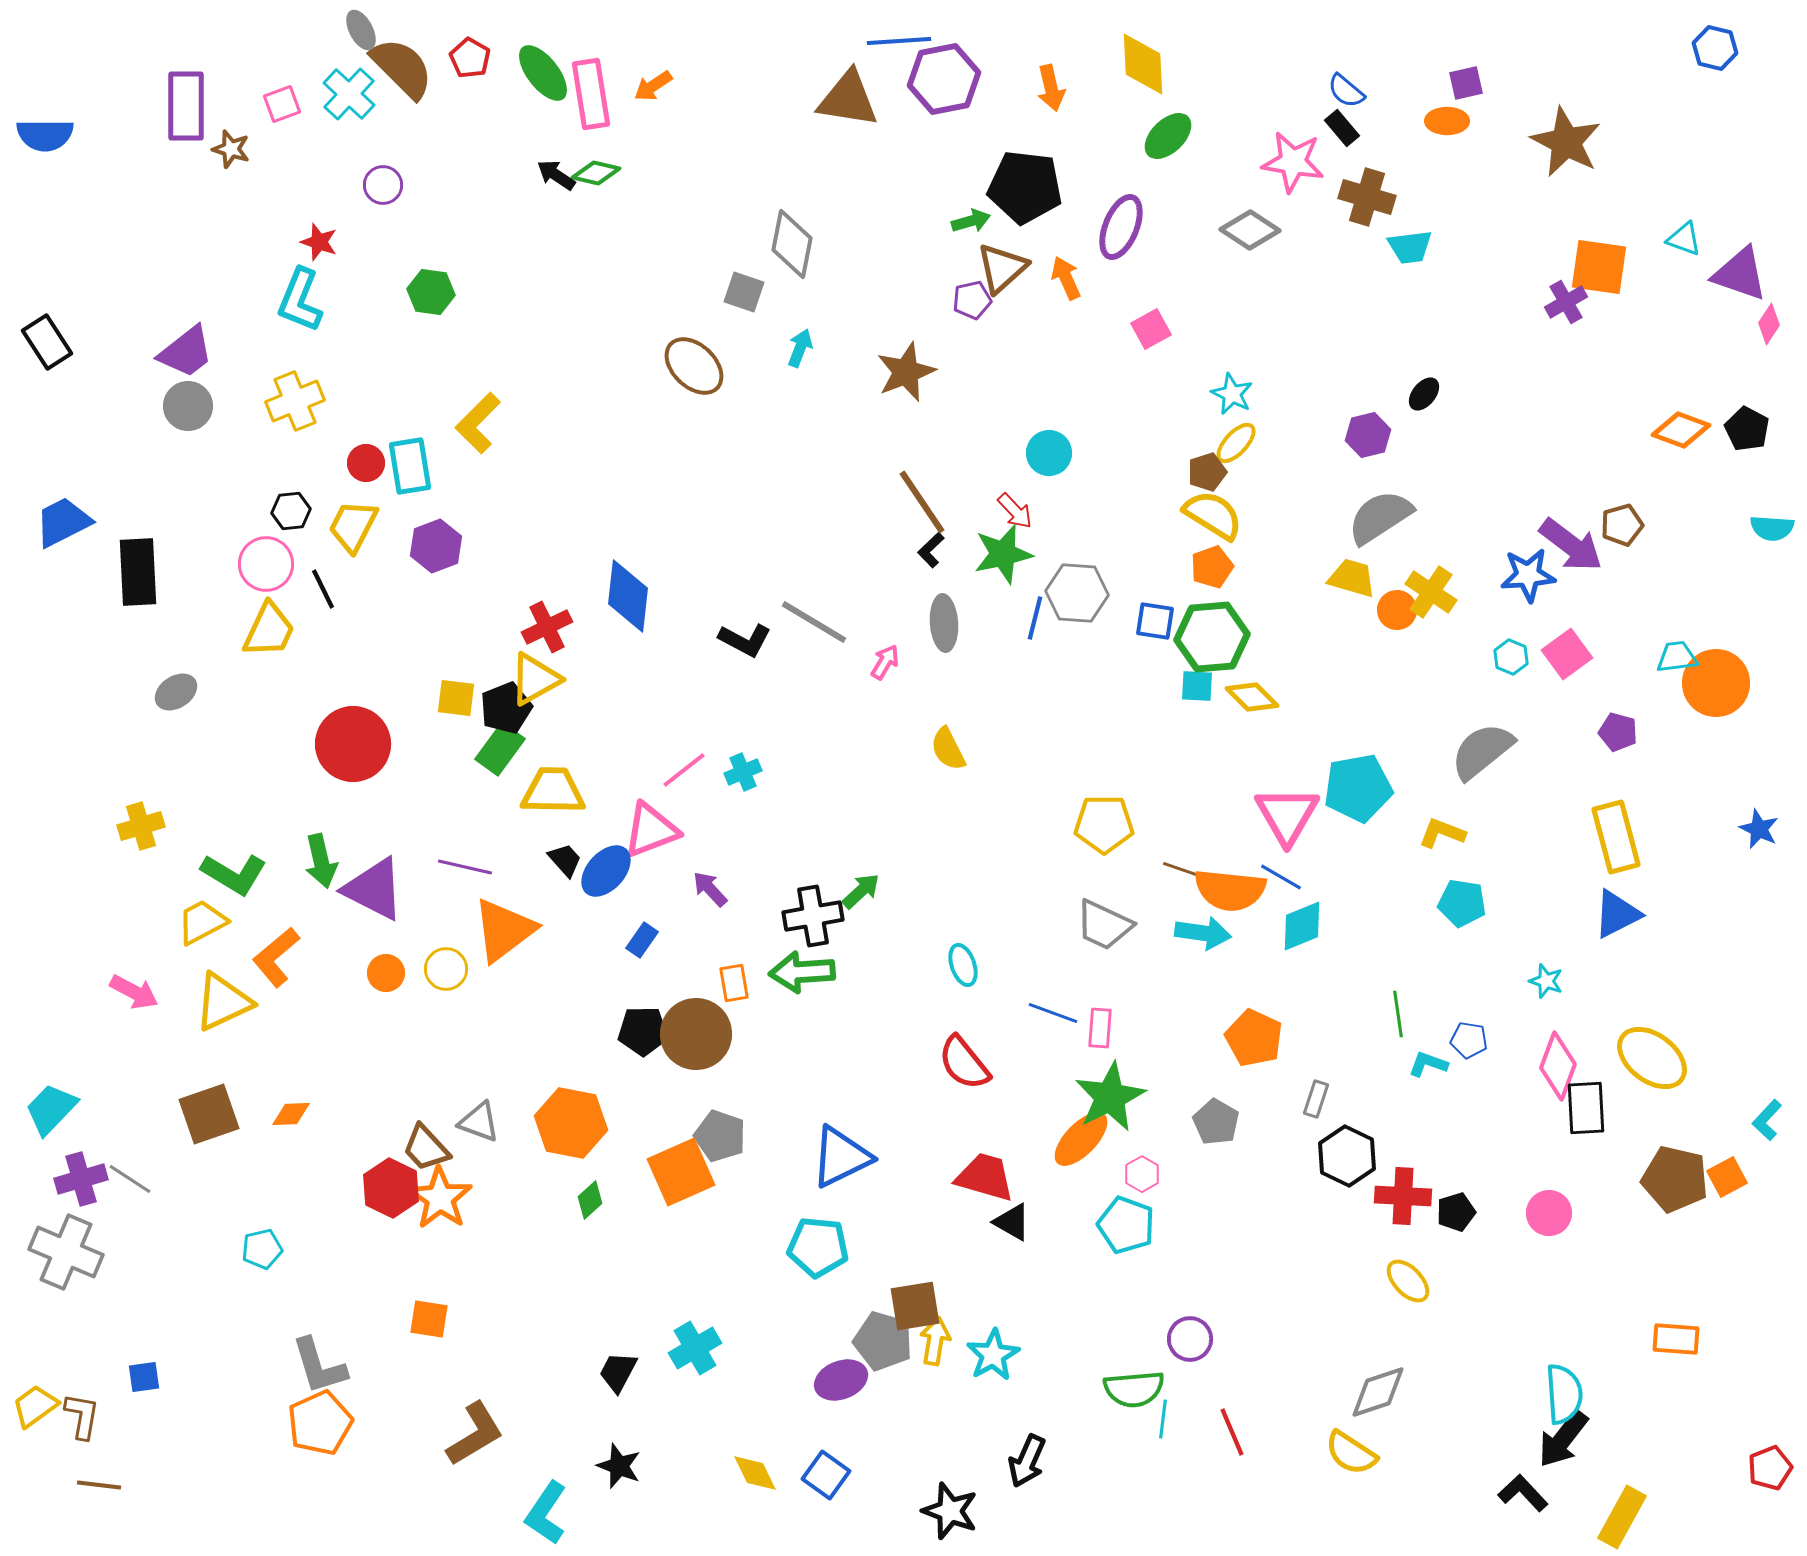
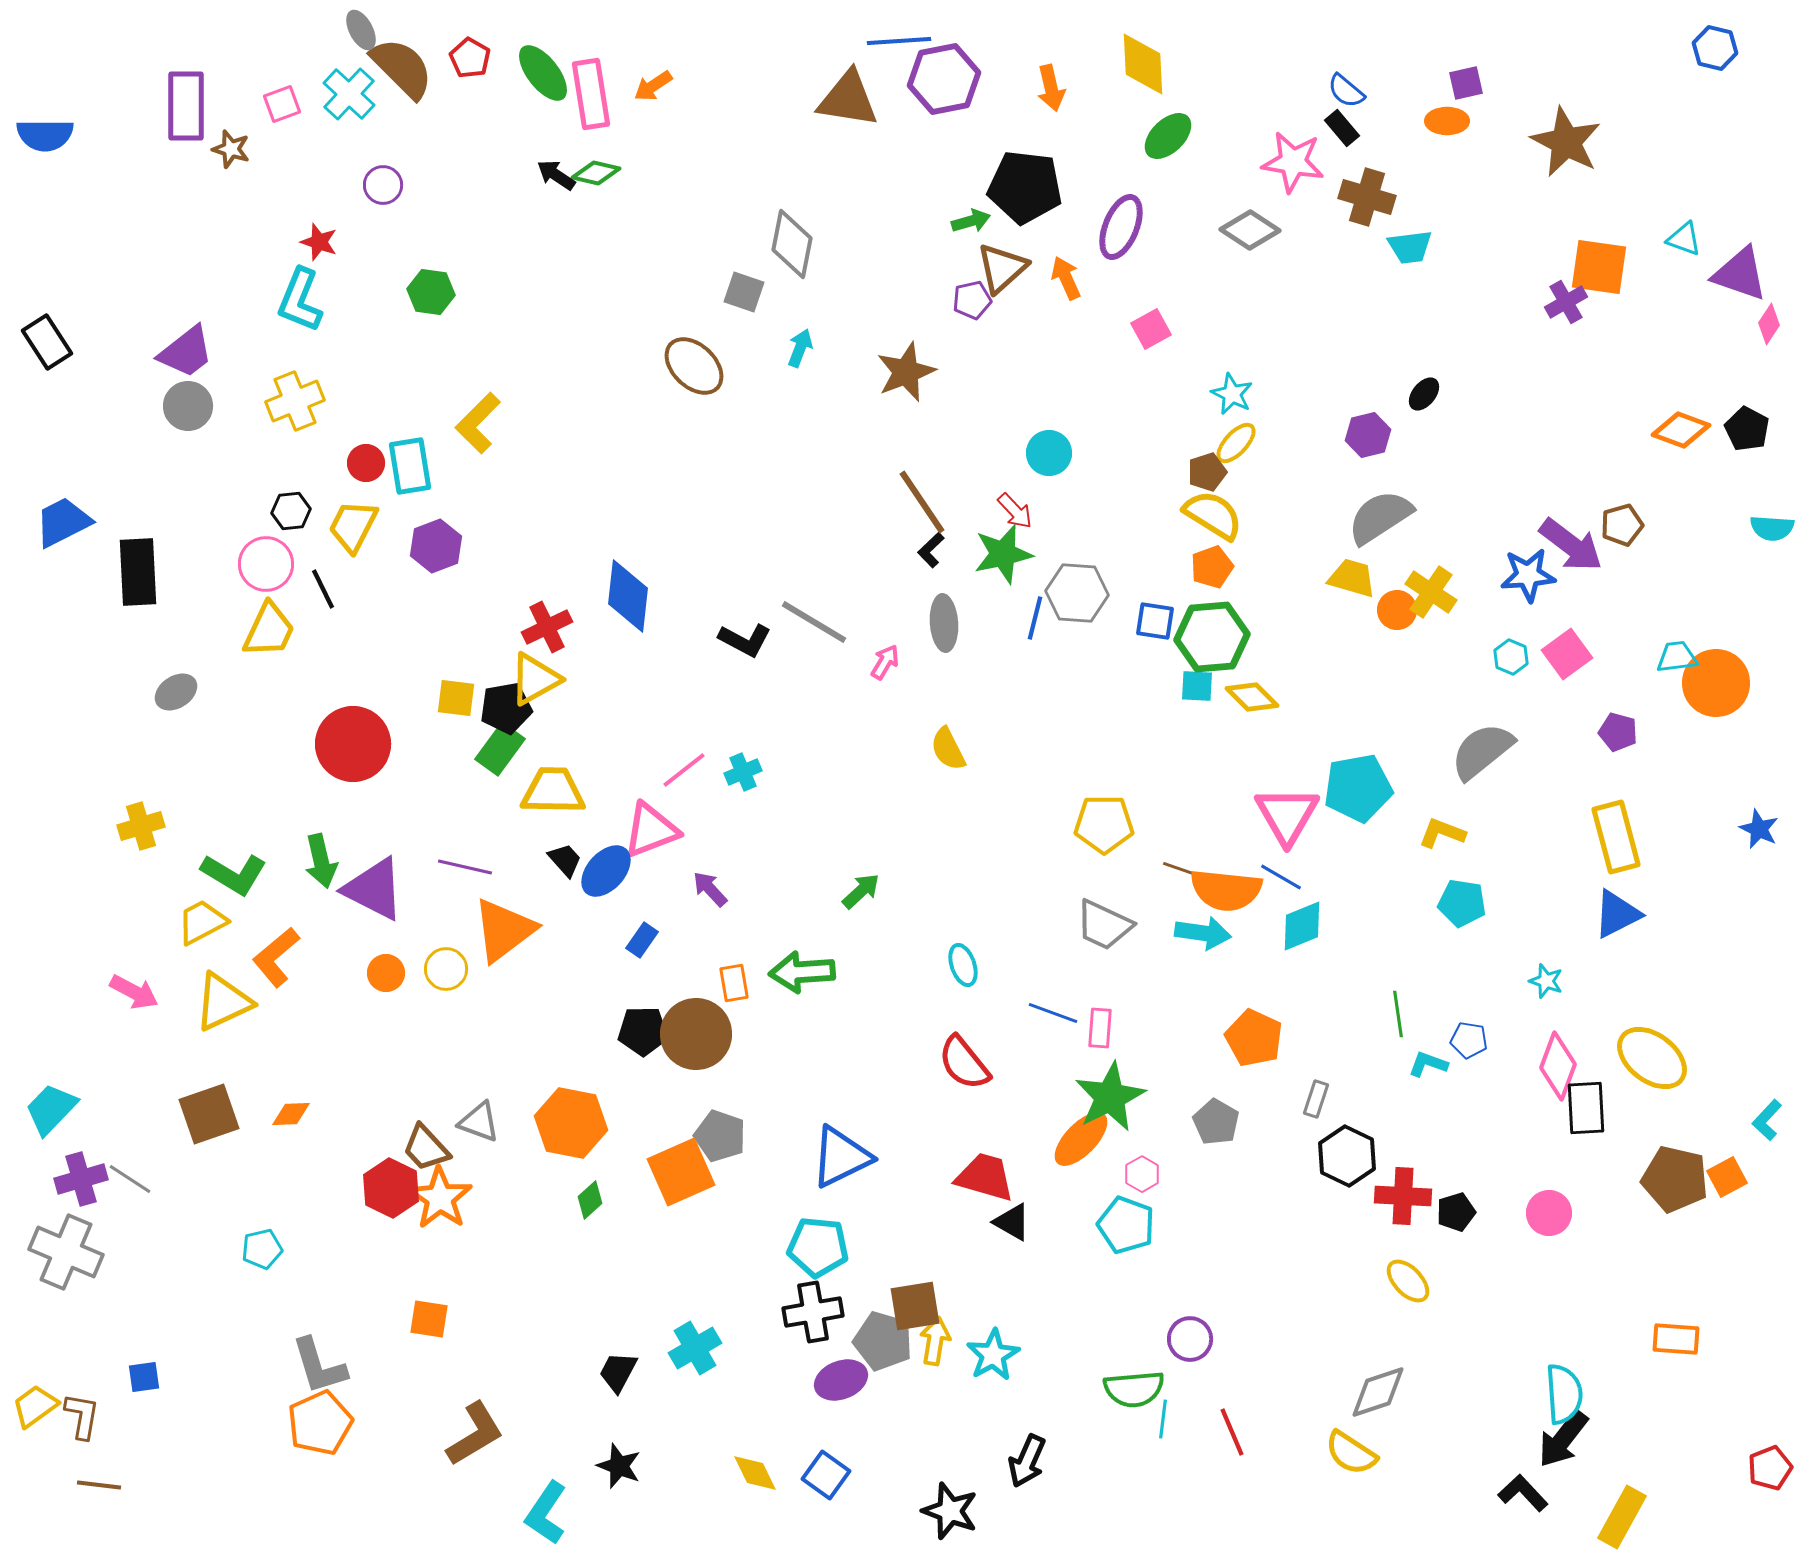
black pentagon at (506, 708): rotated 12 degrees clockwise
orange semicircle at (1230, 890): moved 4 px left
black cross at (813, 916): moved 396 px down
